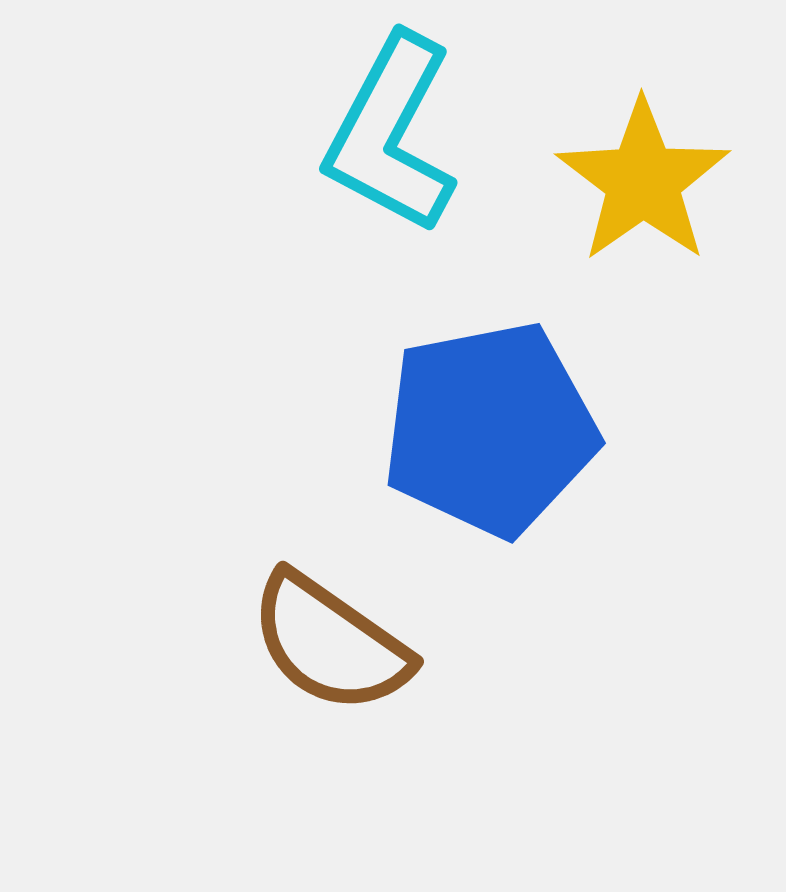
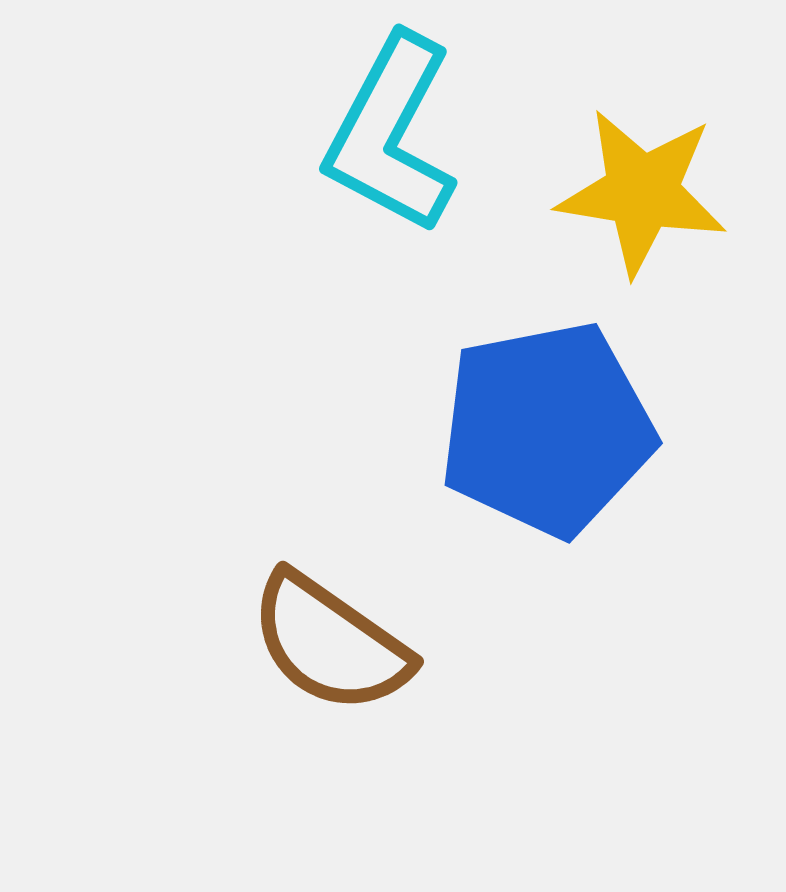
yellow star: moved 1 px left, 11 px down; rotated 28 degrees counterclockwise
blue pentagon: moved 57 px right
